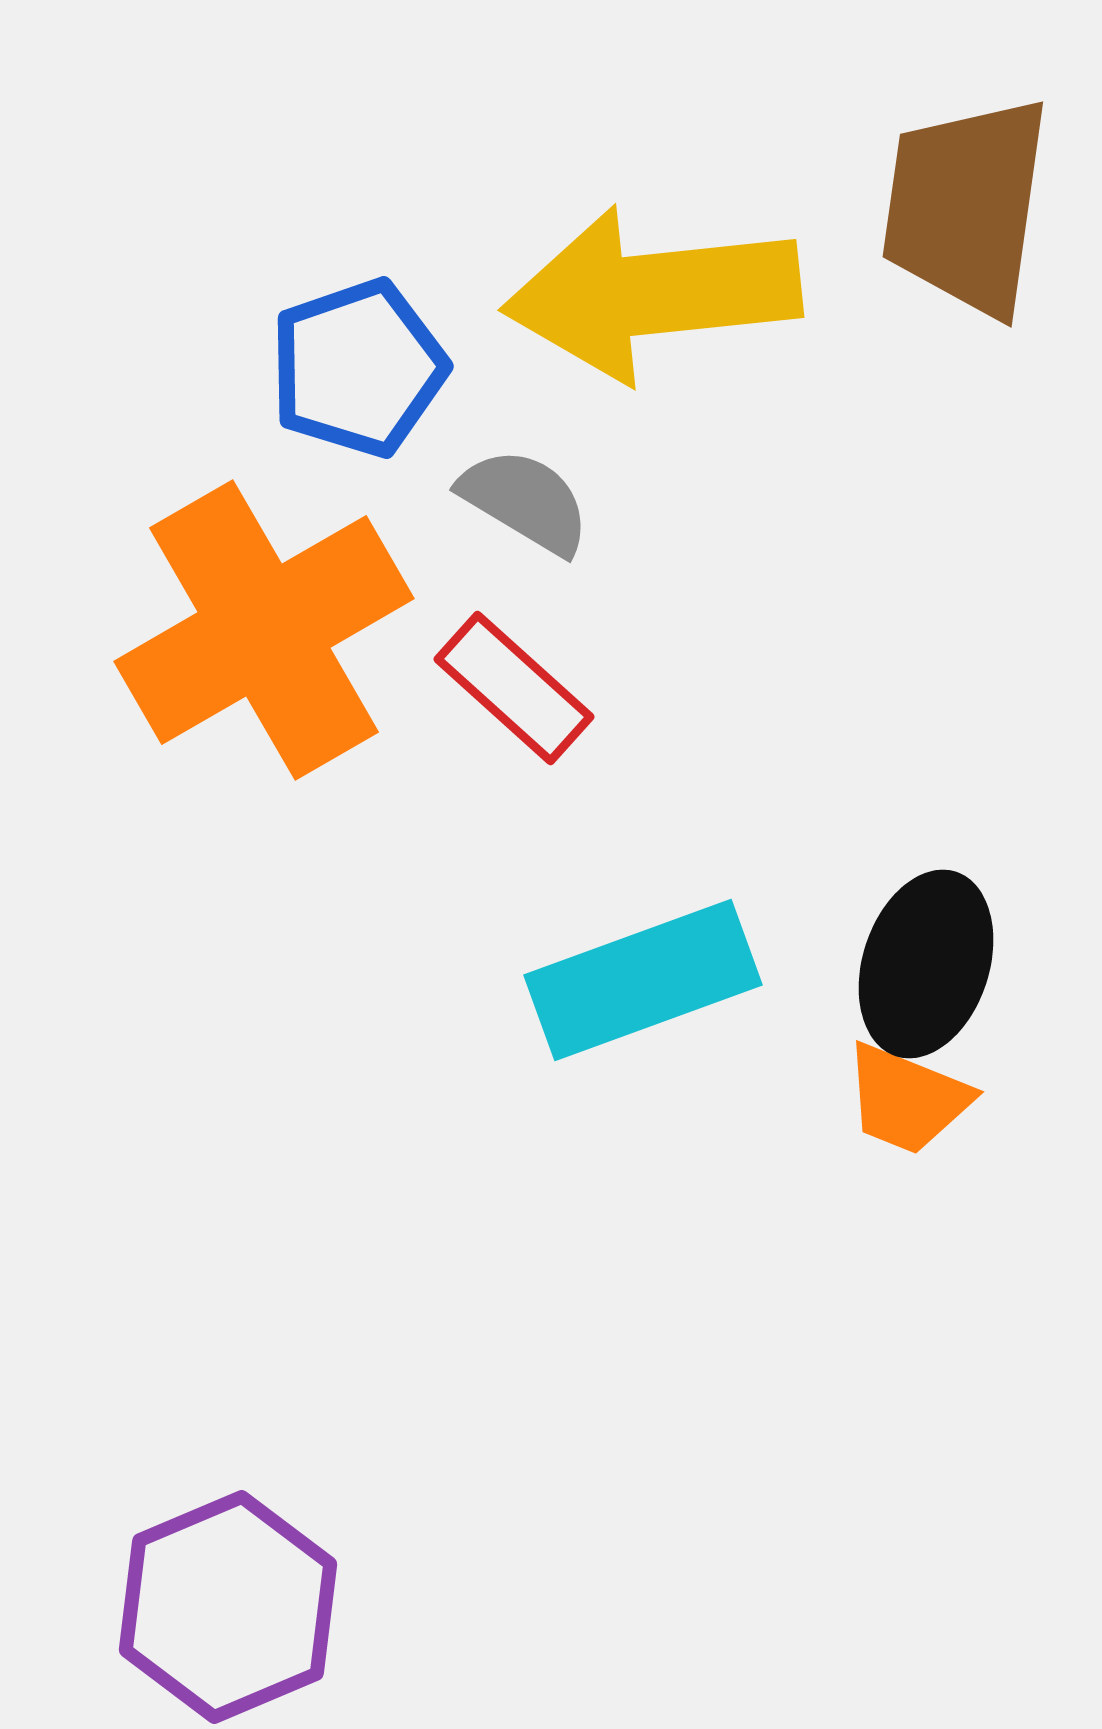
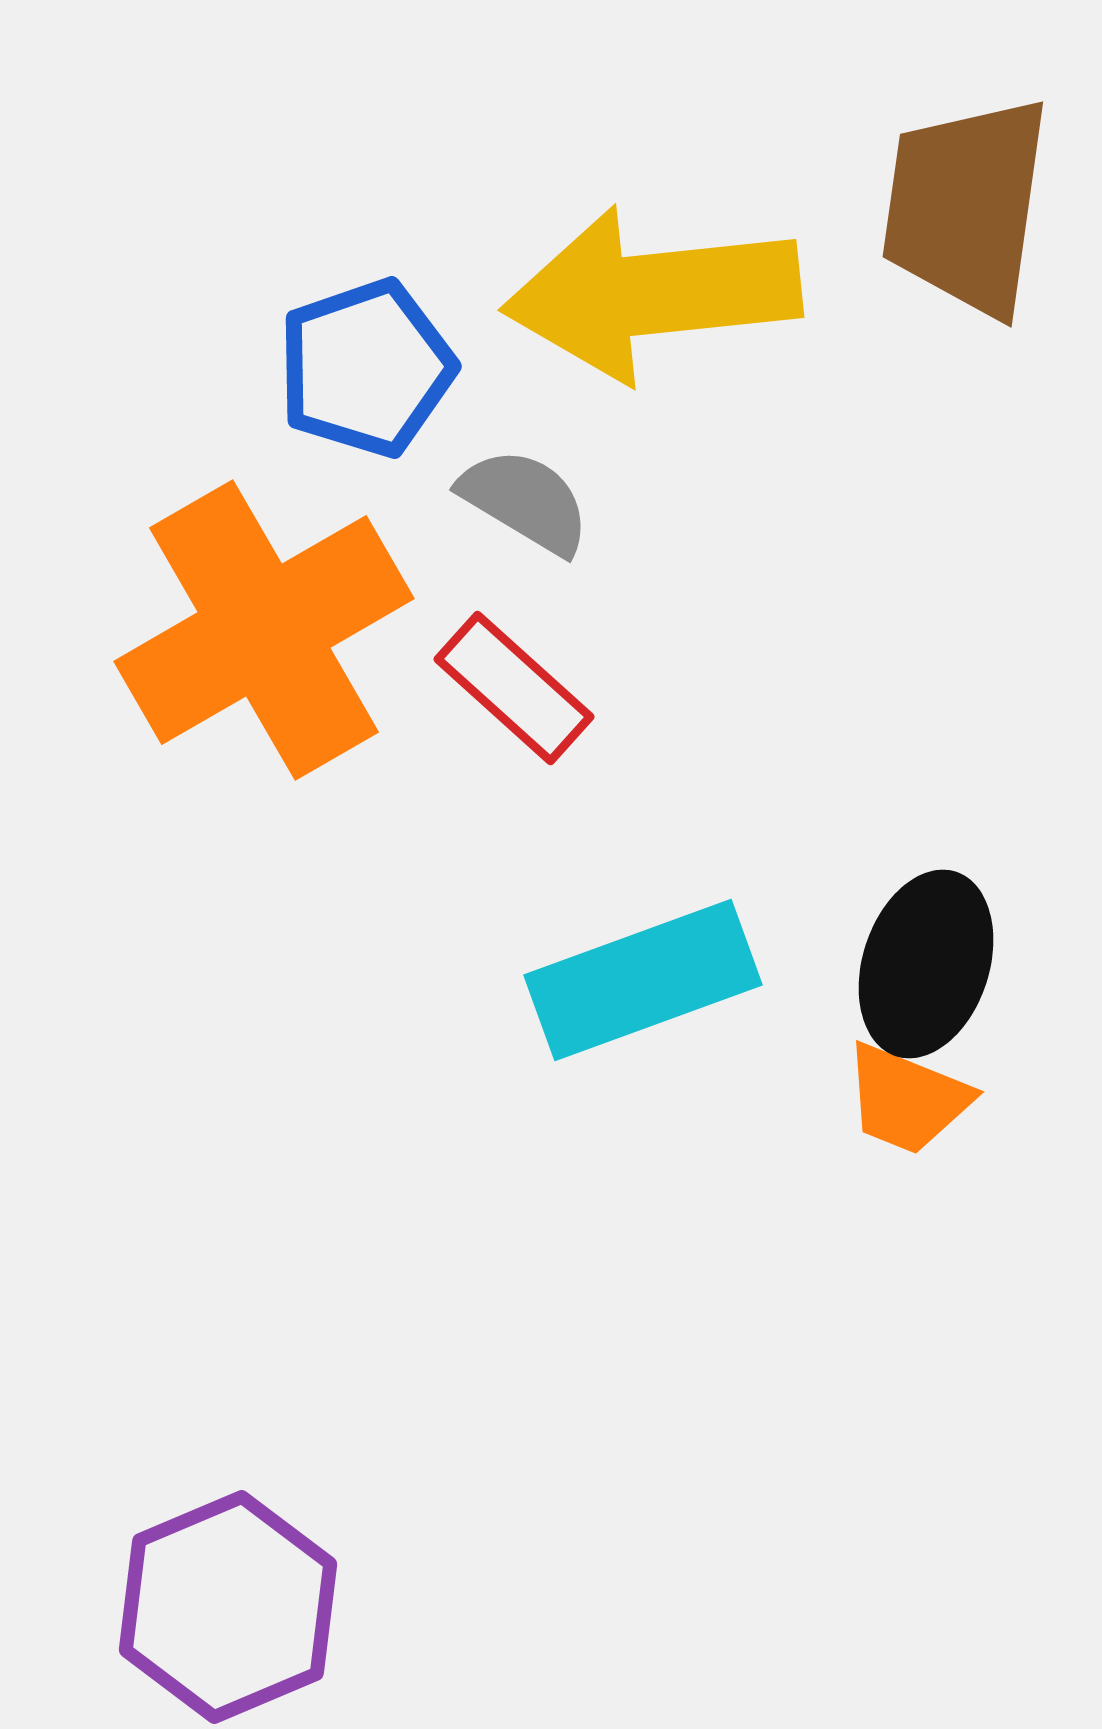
blue pentagon: moved 8 px right
